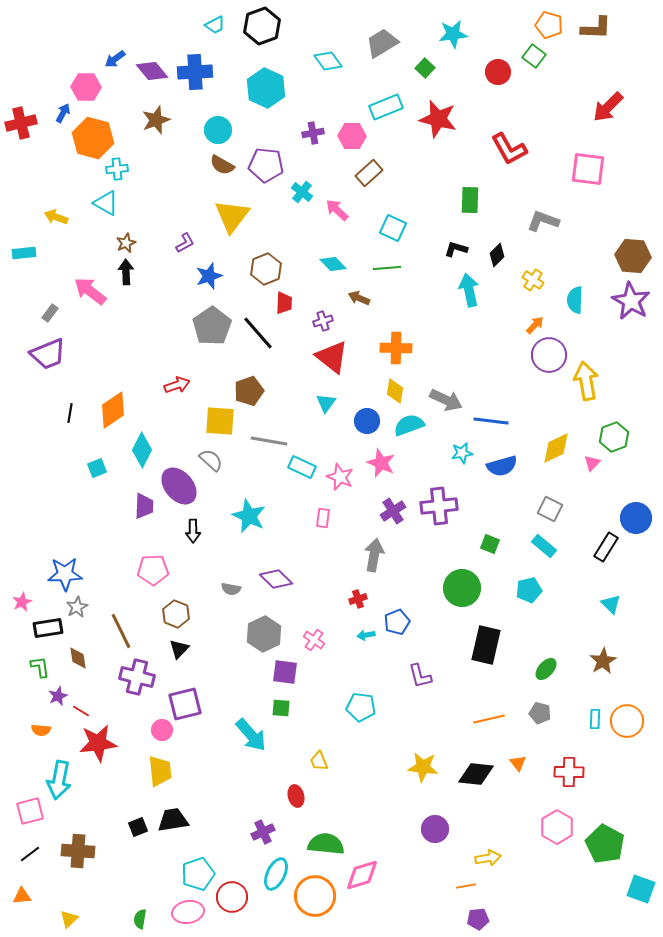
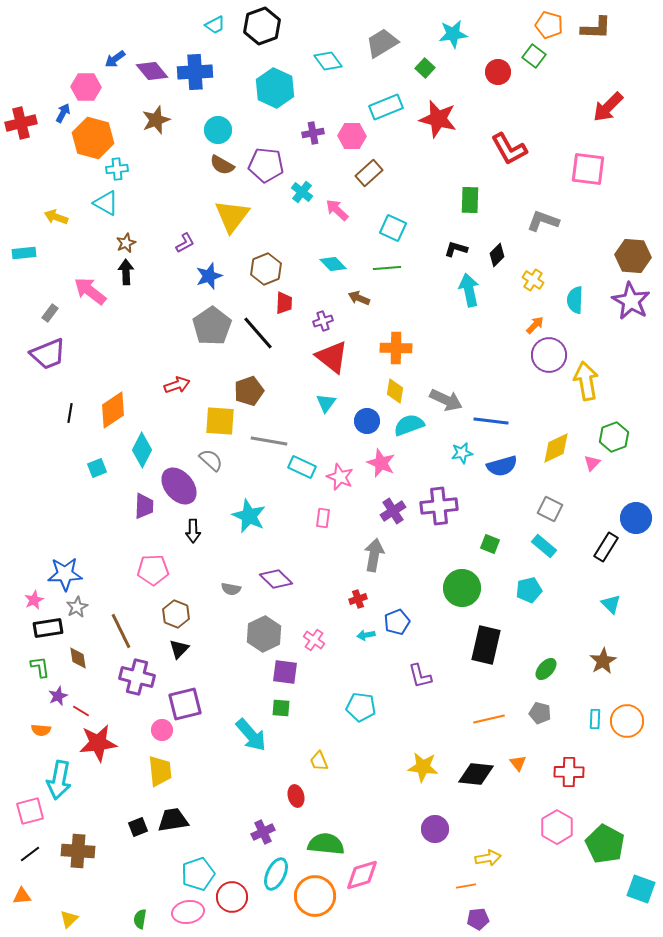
cyan hexagon at (266, 88): moved 9 px right
pink star at (22, 602): moved 12 px right, 2 px up
